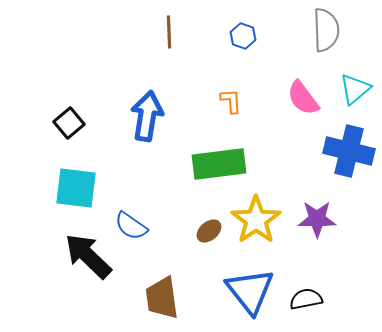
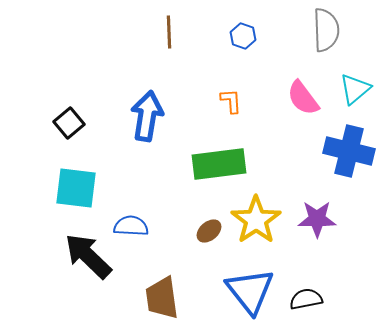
blue semicircle: rotated 148 degrees clockwise
